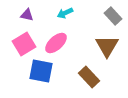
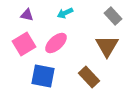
blue square: moved 2 px right, 5 px down
